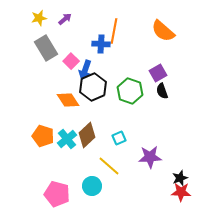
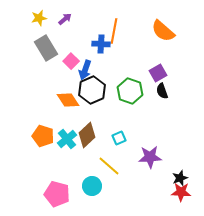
black hexagon: moved 1 px left, 3 px down
